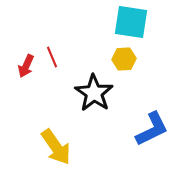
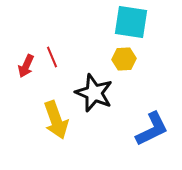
black star: rotated 12 degrees counterclockwise
yellow arrow: moved 27 px up; rotated 15 degrees clockwise
